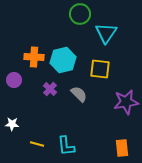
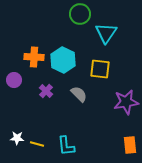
cyan hexagon: rotated 20 degrees counterclockwise
purple cross: moved 4 px left, 2 px down
white star: moved 5 px right, 14 px down
orange rectangle: moved 8 px right, 3 px up
